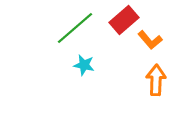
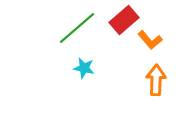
green line: moved 2 px right
cyan star: moved 3 px down
